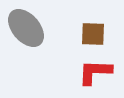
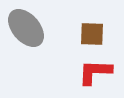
brown square: moved 1 px left
